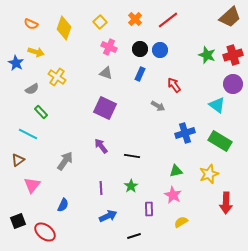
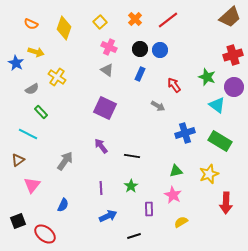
green star at (207, 55): moved 22 px down
gray triangle at (106, 73): moved 1 px right, 3 px up; rotated 16 degrees clockwise
purple circle at (233, 84): moved 1 px right, 3 px down
red ellipse at (45, 232): moved 2 px down
